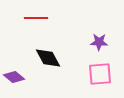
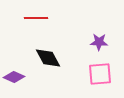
purple diamond: rotated 15 degrees counterclockwise
